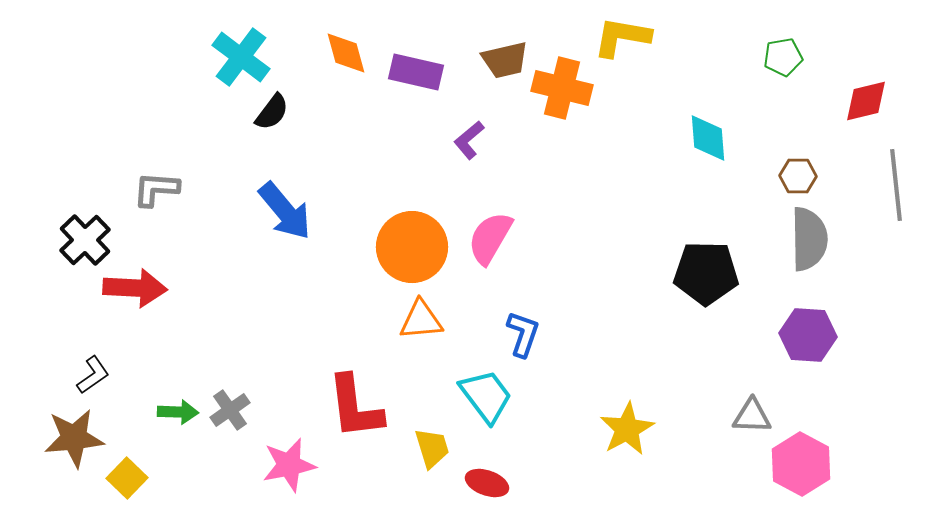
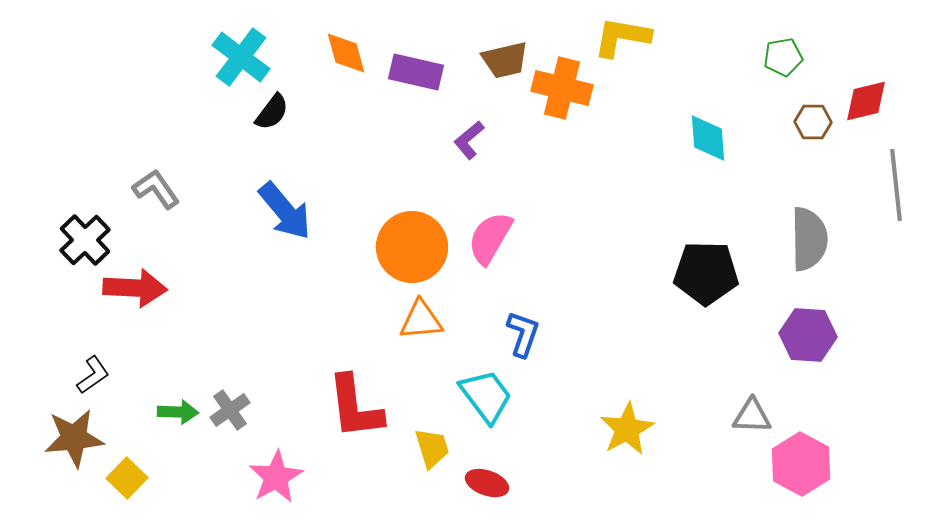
brown hexagon: moved 15 px right, 54 px up
gray L-shape: rotated 51 degrees clockwise
pink star: moved 13 px left, 12 px down; rotated 18 degrees counterclockwise
